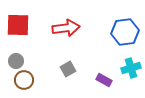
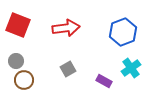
red square: rotated 20 degrees clockwise
blue hexagon: moved 2 px left; rotated 12 degrees counterclockwise
cyan cross: rotated 18 degrees counterclockwise
purple rectangle: moved 1 px down
